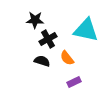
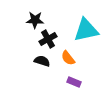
cyan triangle: rotated 24 degrees counterclockwise
orange semicircle: moved 1 px right
purple rectangle: rotated 48 degrees clockwise
